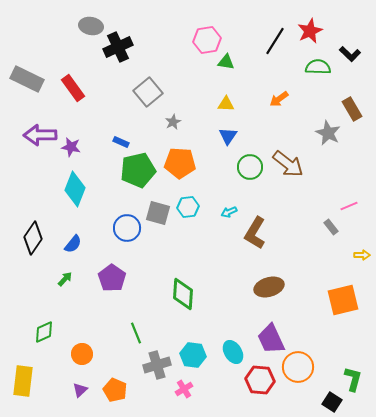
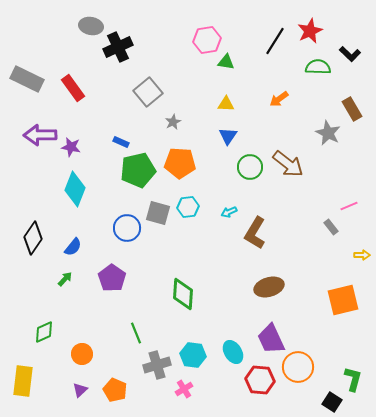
blue semicircle at (73, 244): moved 3 px down
